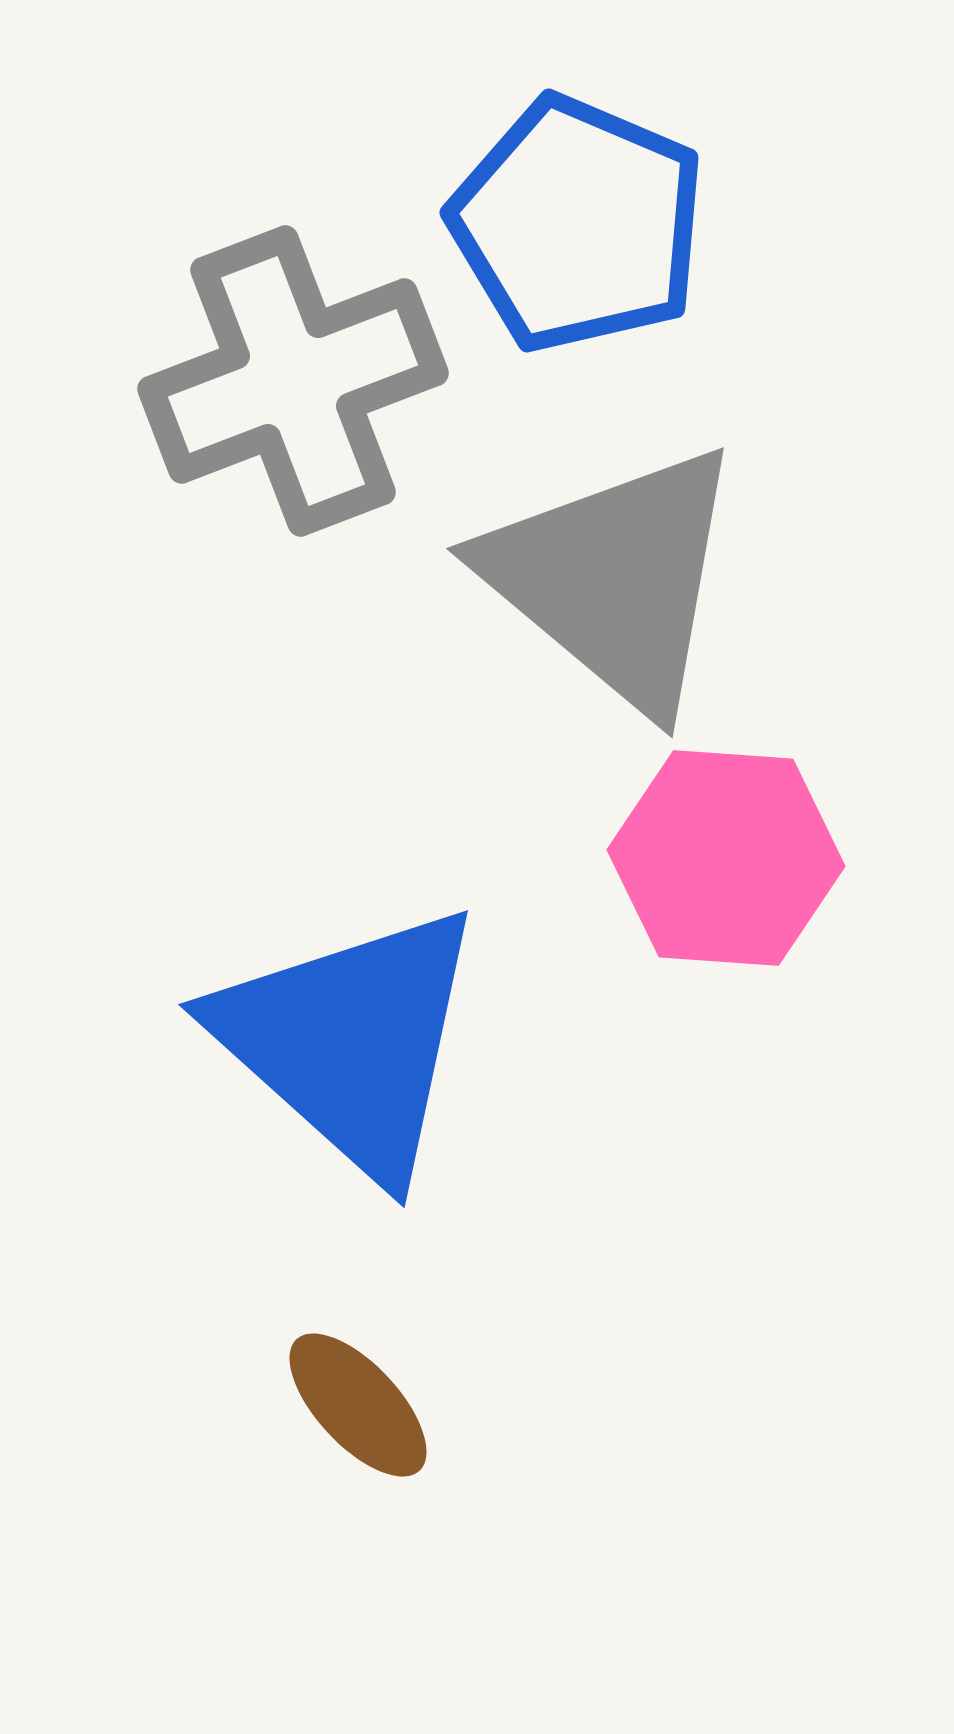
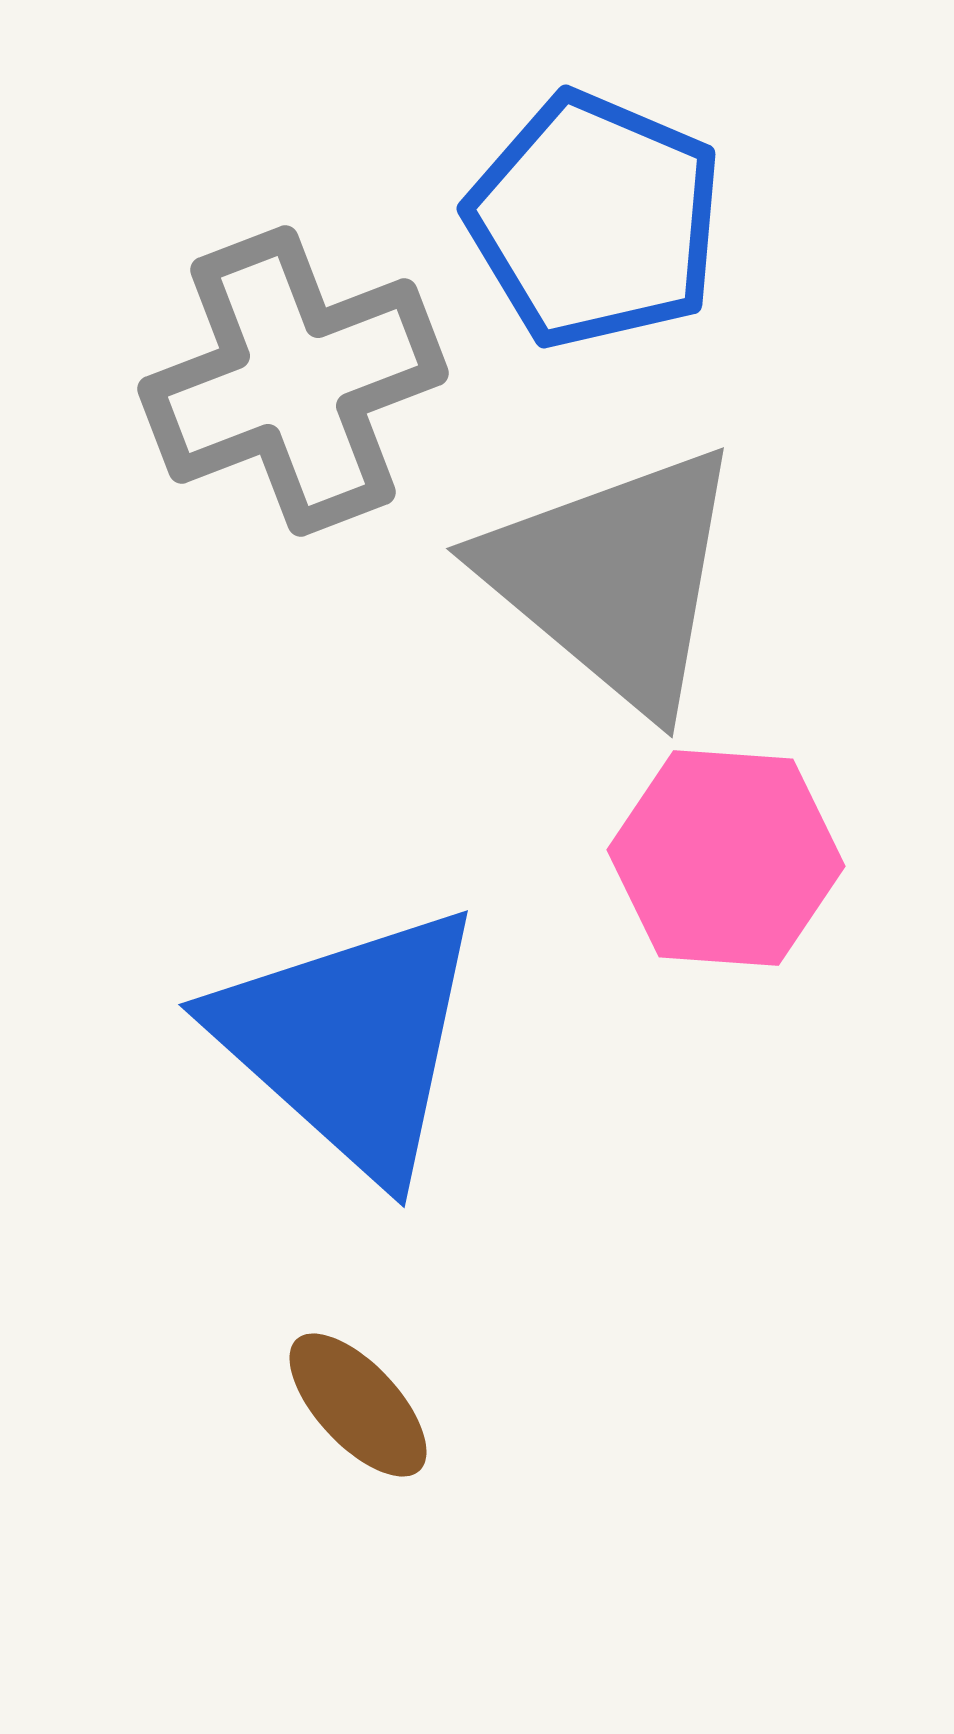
blue pentagon: moved 17 px right, 4 px up
